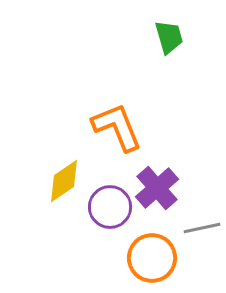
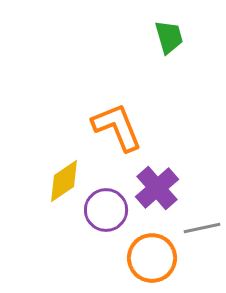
purple circle: moved 4 px left, 3 px down
